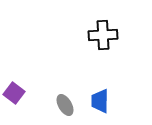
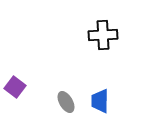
purple square: moved 1 px right, 6 px up
gray ellipse: moved 1 px right, 3 px up
